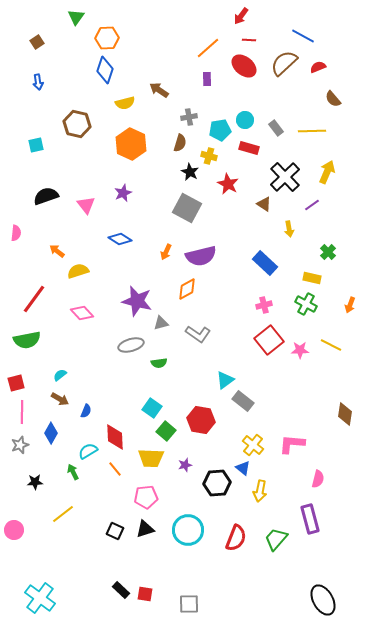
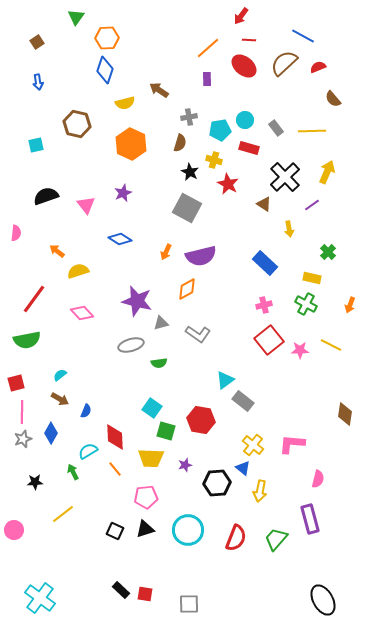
yellow cross at (209, 156): moved 5 px right, 4 px down
green square at (166, 431): rotated 24 degrees counterclockwise
gray star at (20, 445): moved 3 px right, 6 px up
